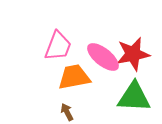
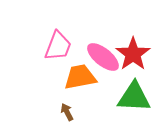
red star: rotated 24 degrees counterclockwise
orange trapezoid: moved 6 px right
